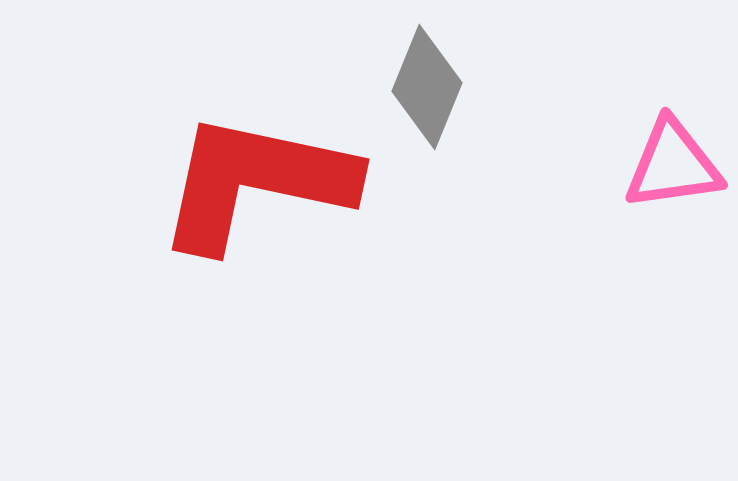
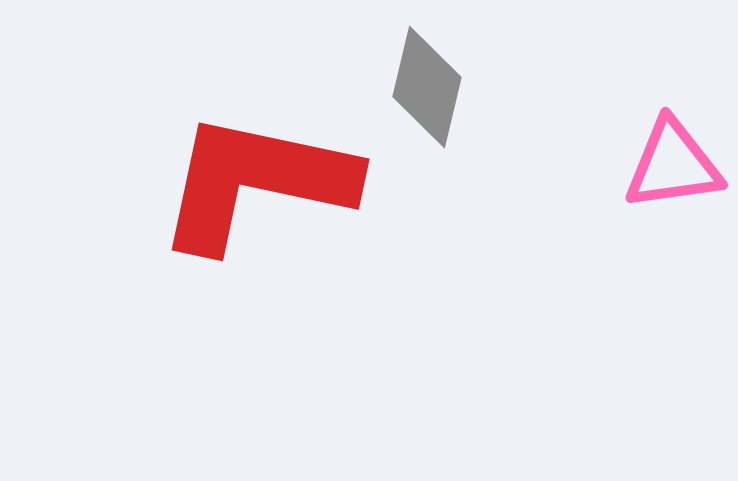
gray diamond: rotated 9 degrees counterclockwise
